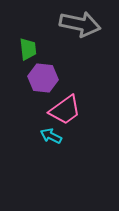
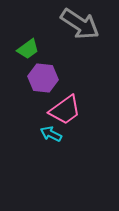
gray arrow: rotated 21 degrees clockwise
green trapezoid: rotated 60 degrees clockwise
cyan arrow: moved 2 px up
